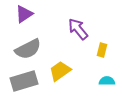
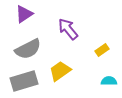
purple arrow: moved 10 px left
yellow rectangle: rotated 40 degrees clockwise
cyan semicircle: moved 2 px right
